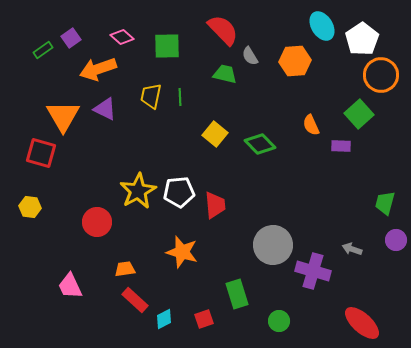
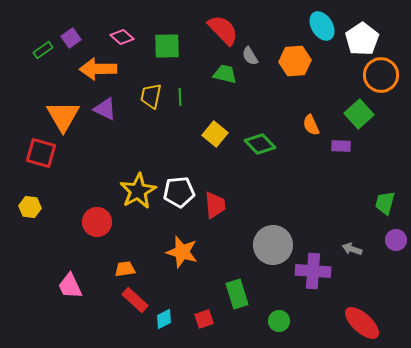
orange arrow at (98, 69): rotated 18 degrees clockwise
purple cross at (313, 271): rotated 12 degrees counterclockwise
